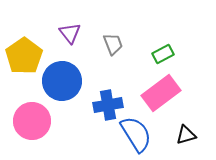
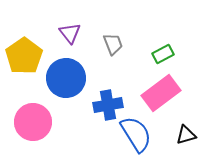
blue circle: moved 4 px right, 3 px up
pink circle: moved 1 px right, 1 px down
